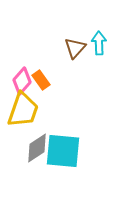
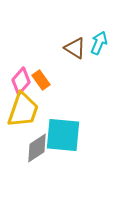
cyan arrow: rotated 25 degrees clockwise
brown triangle: rotated 40 degrees counterclockwise
pink diamond: moved 1 px left
cyan square: moved 16 px up
